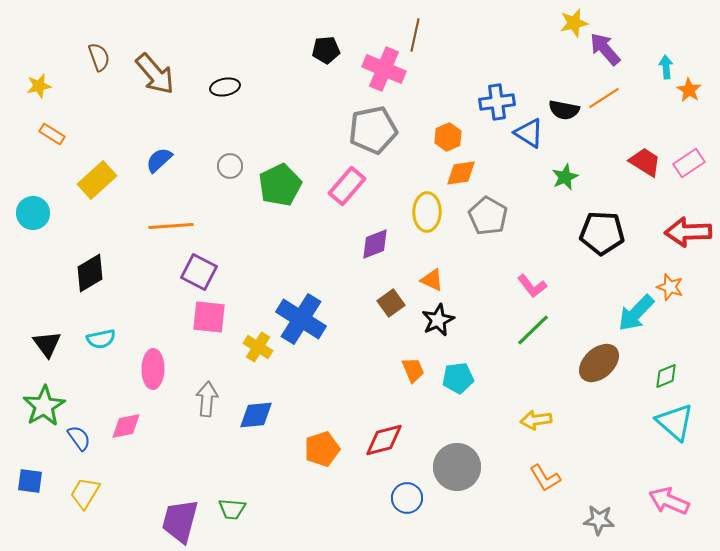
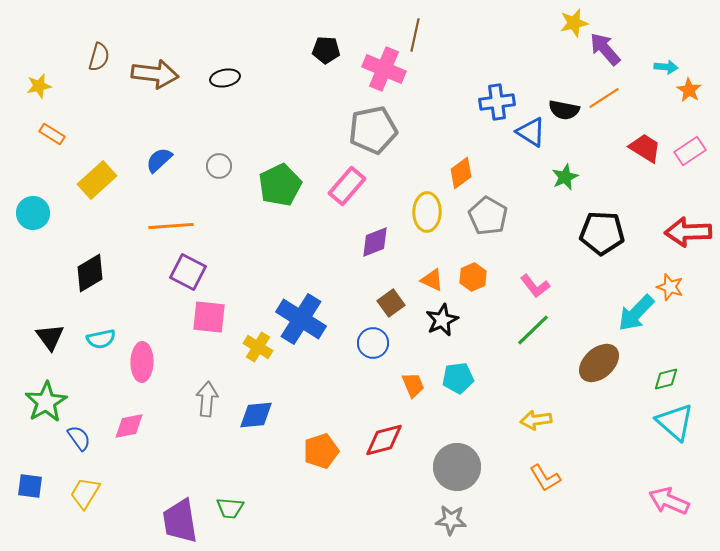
black pentagon at (326, 50): rotated 8 degrees clockwise
brown semicircle at (99, 57): rotated 36 degrees clockwise
cyan arrow at (666, 67): rotated 100 degrees clockwise
brown arrow at (155, 74): rotated 42 degrees counterclockwise
black ellipse at (225, 87): moved 9 px up
blue triangle at (529, 133): moved 2 px right, 1 px up
orange hexagon at (448, 137): moved 25 px right, 140 px down
red trapezoid at (645, 162): moved 14 px up
pink rectangle at (689, 163): moved 1 px right, 12 px up
gray circle at (230, 166): moved 11 px left
orange diamond at (461, 173): rotated 28 degrees counterclockwise
purple diamond at (375, 244): moved 2 px up
purple square at (199, 272): moved 11 px left
pink L-shape at (532, 286): moved 3 px right
black star at (438, 320): moved 4 px right
black triangle at (47, 344): moved 3 px right, 7 px up
pink ellipse at (153, 369): moved 11 px left, 7 px up
orange trapezoid at (413, 370): moved 15 px down
green diamond at (666, 376): moved 3 px down; rotated 8 degrees clockwise
green star at (44, 406): moved 2 px right, 4 px up
pink diamond at (126, 426): moved 3 px right
orange pentagon at (322, 449): moved 1 px left, 2 px down
blue square at (30, 481): moved 5 px down
blue circle at (407, 498): moved 34 px left, 155 px up
green trapezoid at (232, 509): moved 2 px left, 1 px up
gray star at (599, 520): moved 148 px left
purple trapezoid at (180, 521): rotated 24 degrees counterclockwise
